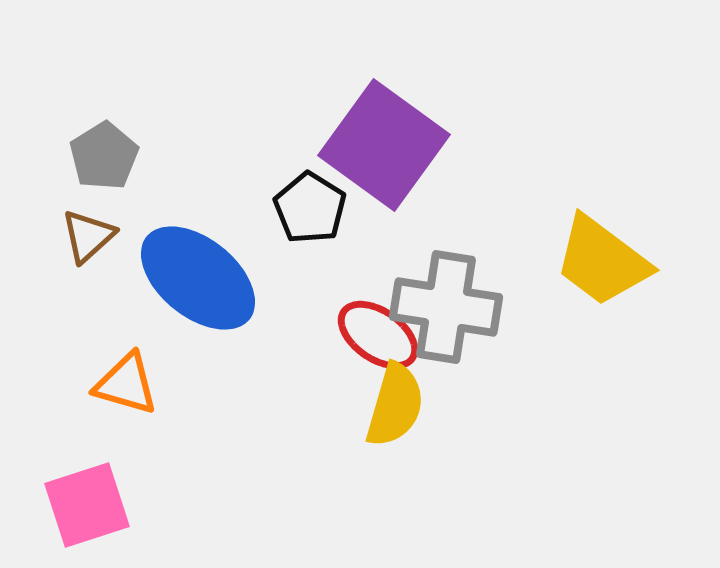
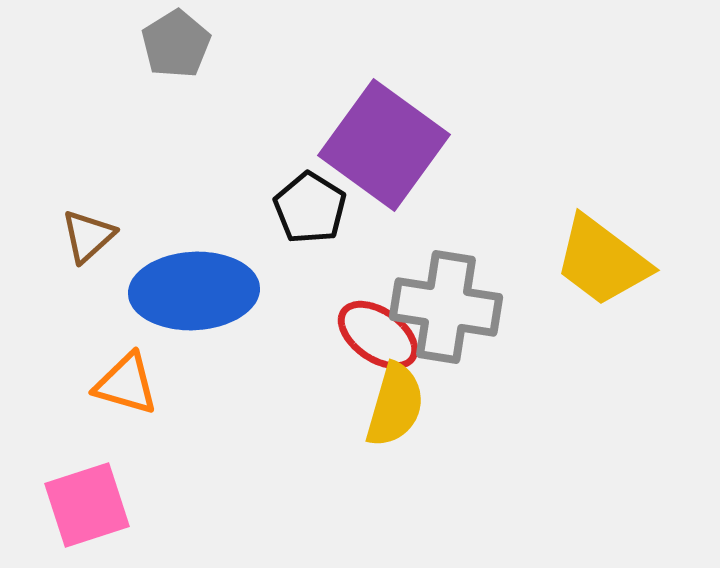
gray pentagon: moved 72 px right, 112 px up
blue ellipse: moved 4 px left, 13 px down; rotated 42 degrees counterclockwise
